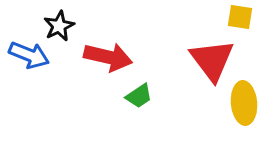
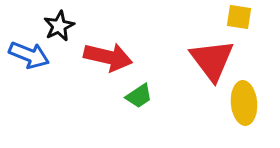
yellow square: moved 1 px left
